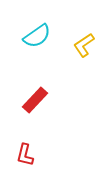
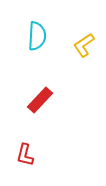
cyan semicircle: rotated 52 degrees counterclockwise
red rectangle: moved 5 px right
